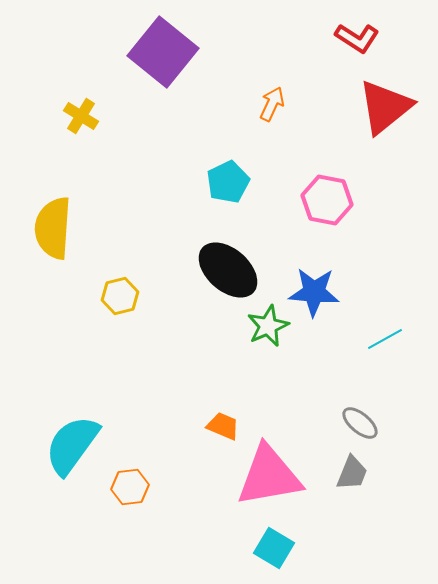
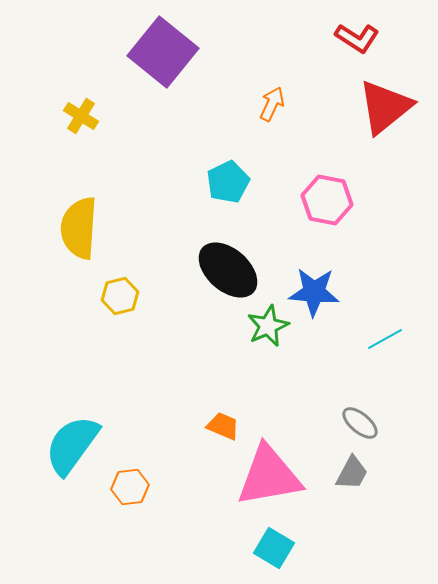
yellow semicircle: moved 26 px right
gray trapezoid: rotated 6 degrees clockwise
